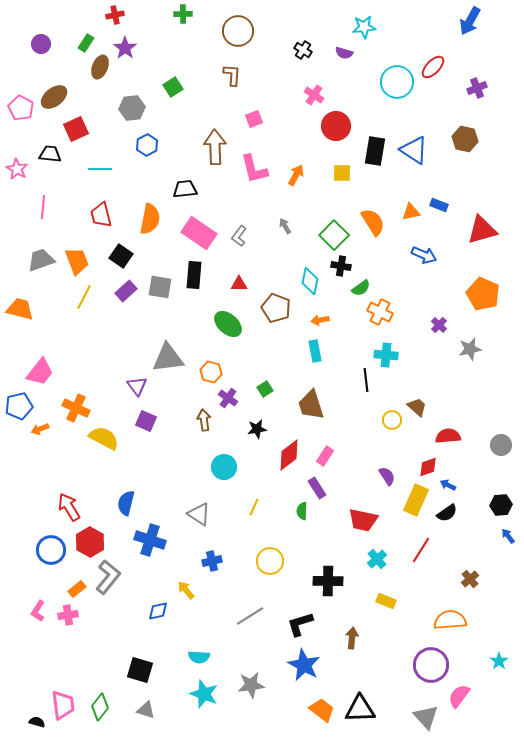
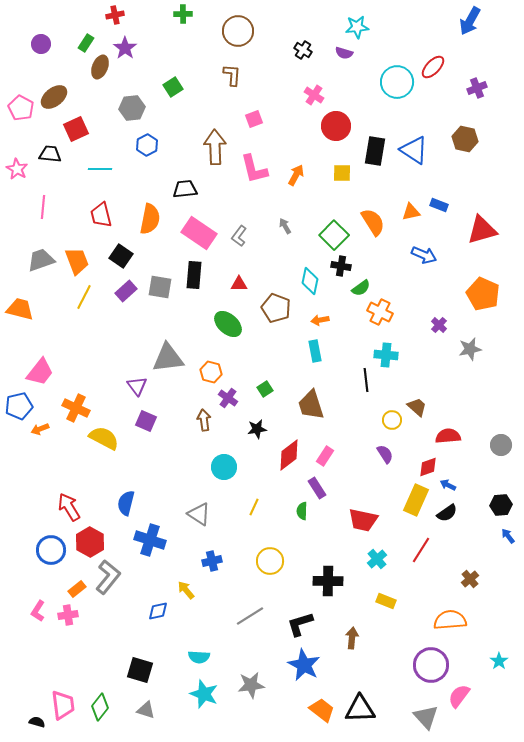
cyan star at (364, 27): moved 7 px left
purple semicircle at (387, 476): moved 2 px left, 22 px up
